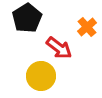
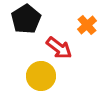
black pentagon: moved 1 px left, 1 px down
orange cross: moved 2 px up
